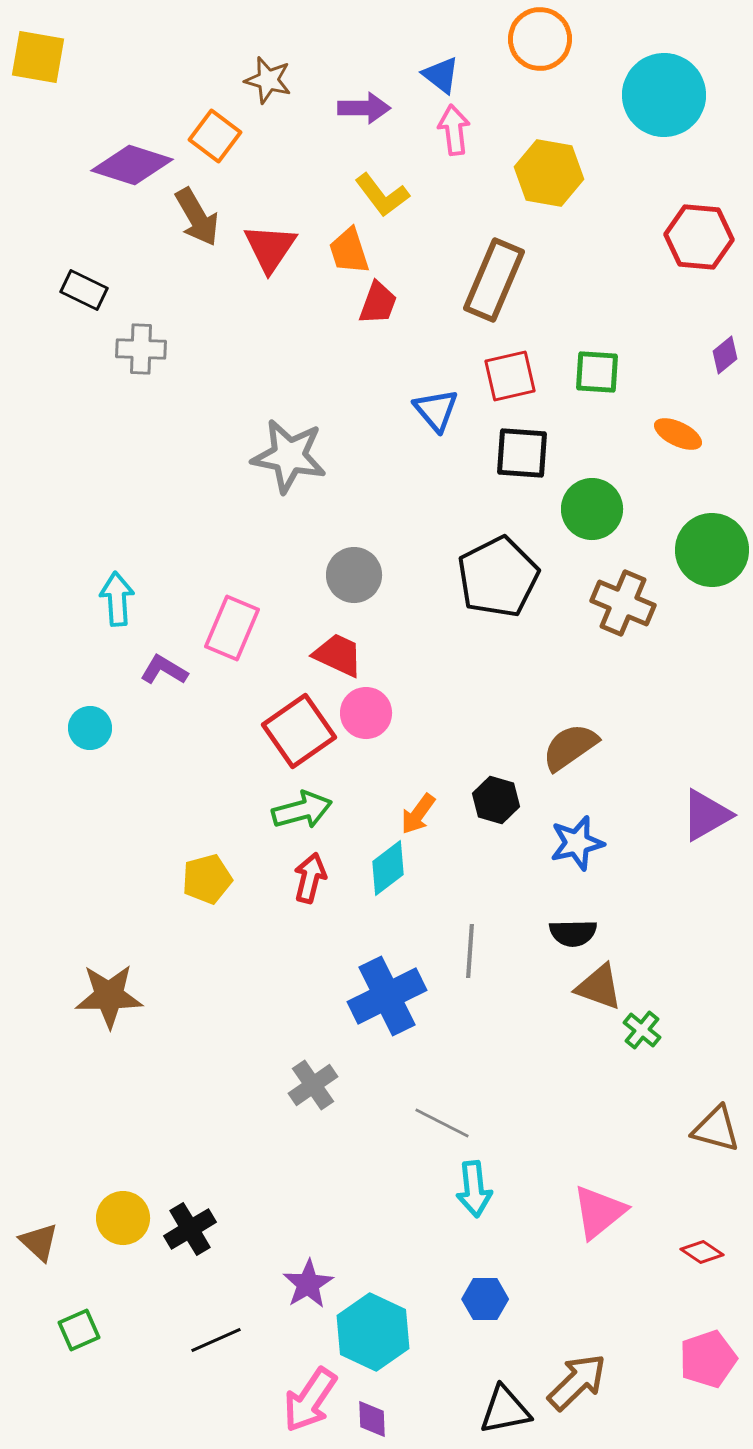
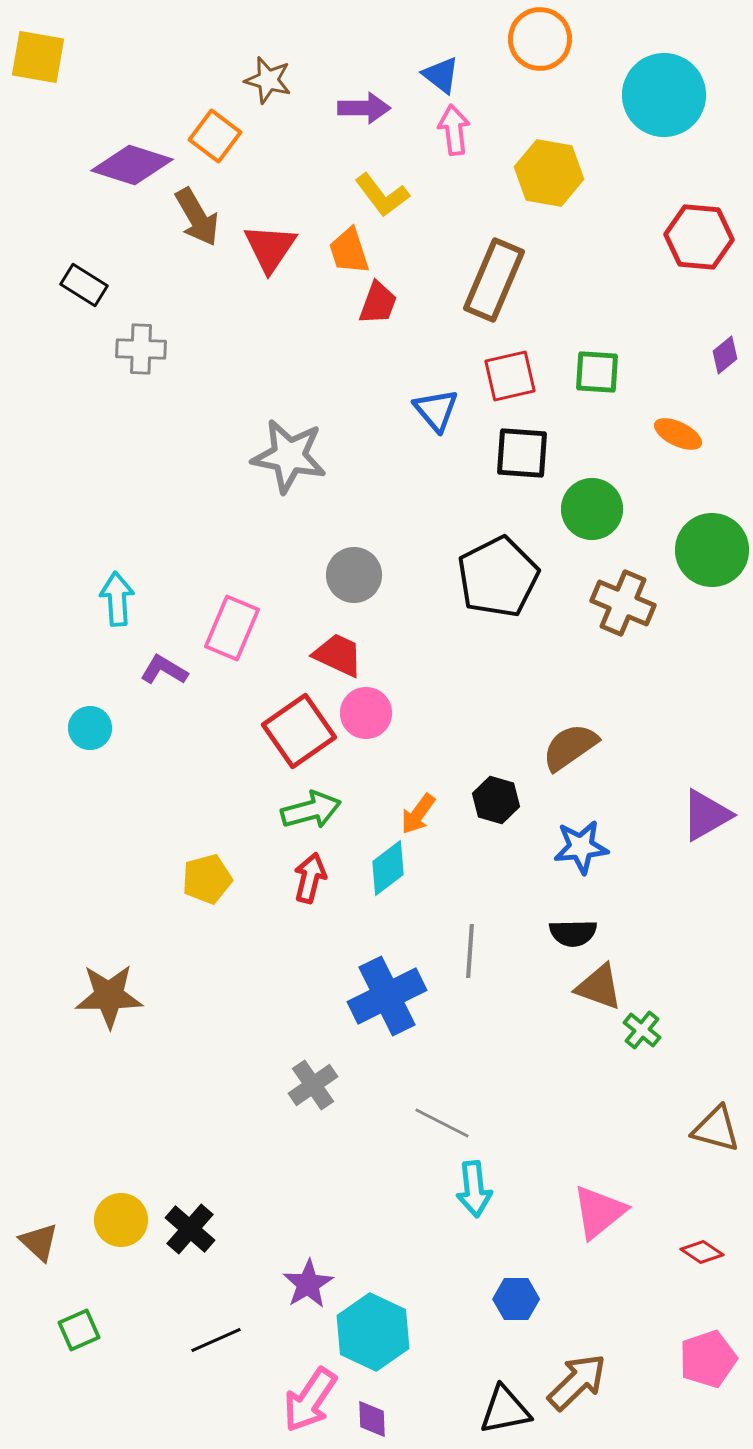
black rectangle at (84, 290): moved 5 px up; rotated 6 degrees clockwise
green arrow at (302, 810): moved 9 px right
blue star at (577, 843): moved 4 px right, 4 px down; rotated 8 degrees clockwise
yellow circle at (123, 1218): moved 2 px left, 2 px down
black cross at (190, 1229): rotated 18 degrees counterclockwise
blue hexagon at (485, 1299): moved 31 px right
